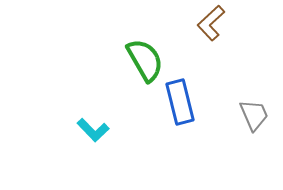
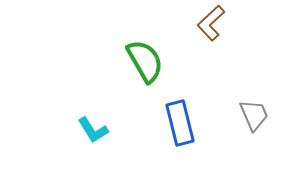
green semicircle: moved 1 px down
blue rectangle: moved 21 px down
cyan L-shape: rotated 12 degrees clockwise
